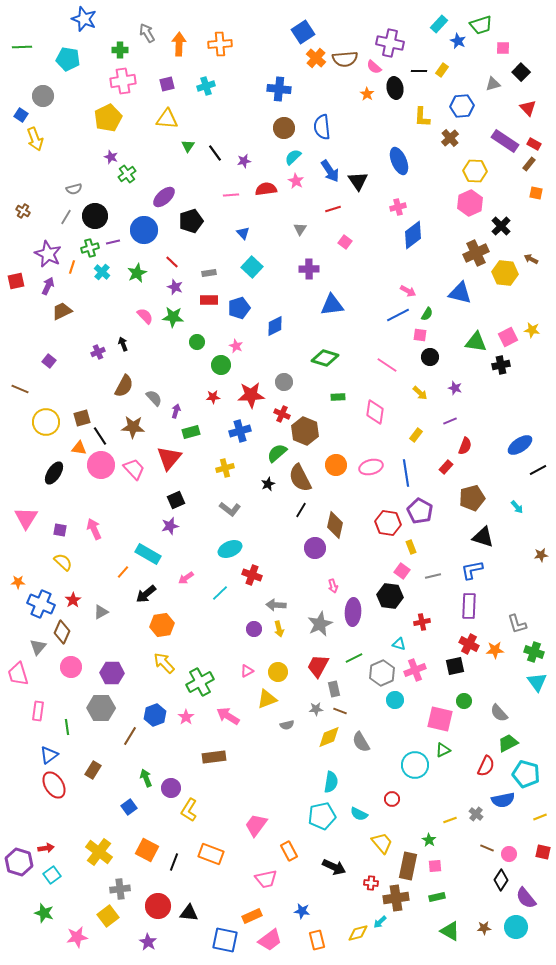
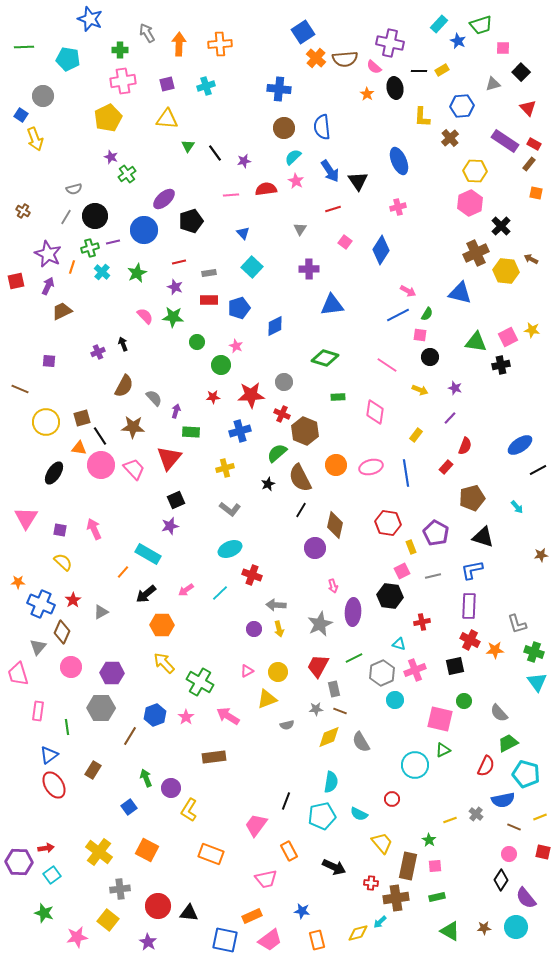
blue star at (84, 19): moved 6 px right
green line at (22, 47): moved 2 px right
yellow rectangle at (442, 70): rotated 24 degrees clockwise
purple ellipse at (164, 197): moved 2 px down
blue diamond at (413, 235): moved 32 px left, 15 px down; rotated 20 degrees counterclockwise
red line at (172, 262): moved 7 px right; rotated 56 degrees counterclockwise
yellow hexagon at (505, 273): moved 1 px right, 2 px up
purple square at (49, 361): rotated 32 degrees counterclockwise
yellow arrow at (420, 393): moved 3 px up; rotated 21 degrees counterclockwise
purple line at (450, 421): moved 3 px up; rotated 24 degrees counterclockwise
green rectangle at (191, 432): rotated 18 degrees clockwise
purple pentagon at (420, 511): moved 16 px right, 22 px down
pink square at (402, 571): rotated 28 degrees clockwise
pink arrow at (186, 578): moved 12 px down
orange hexagon at (162, 625): rotated 10 degrees clockwise
red cross at (469, 644): moved 1 px right, 4 px up
green cross at (200, 682): rotated 32 degrees counterclockwise
brown line at (487, 848): moved 27 px right, 21 px up
purple hexagon at (19, 862): rotated 16 degrees counterclockwise
black line at (174, 862): moved 112 px right, 61 px up
yellow square at (108, 916): moved 4 px down; rotated 15 degrees counterclockwise
